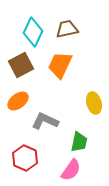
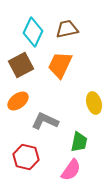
red hexagon: moved 1 px right, 1 px up; rotated 10 degrees counterclockwise
